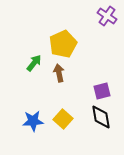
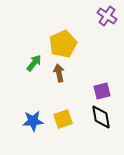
yellow square: rotated 30 degrees clockwise
